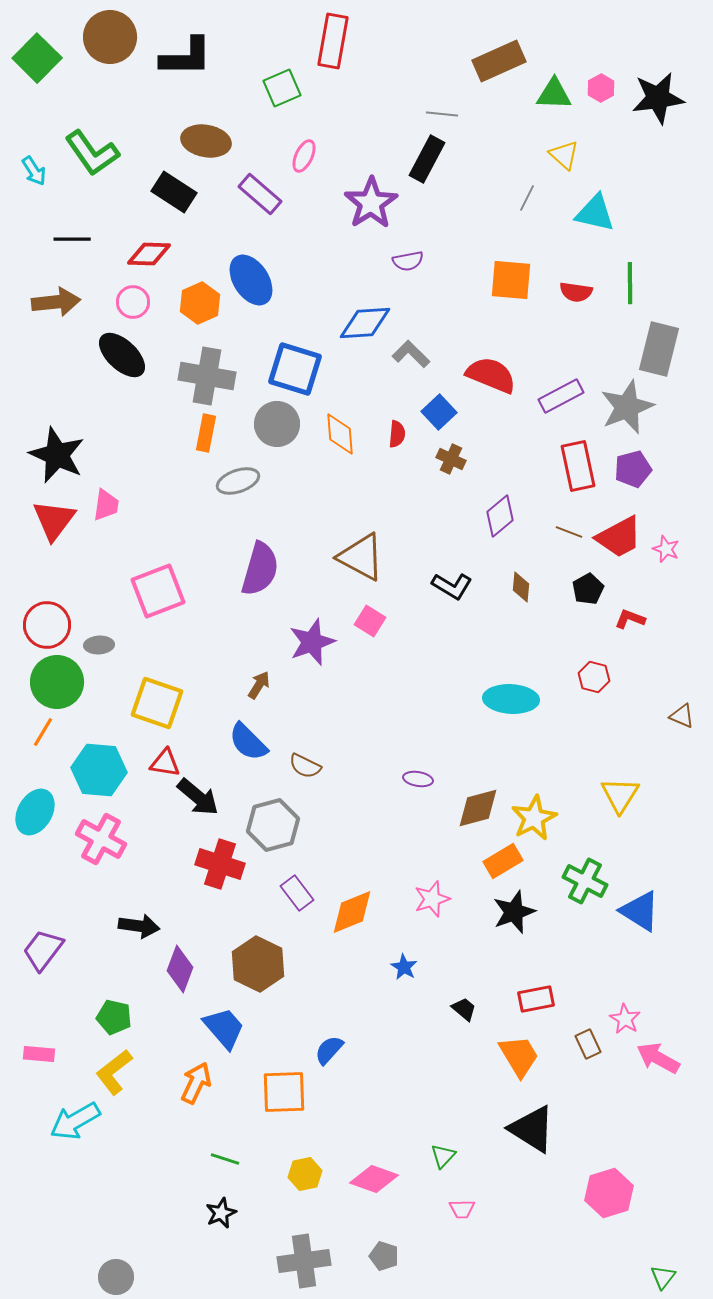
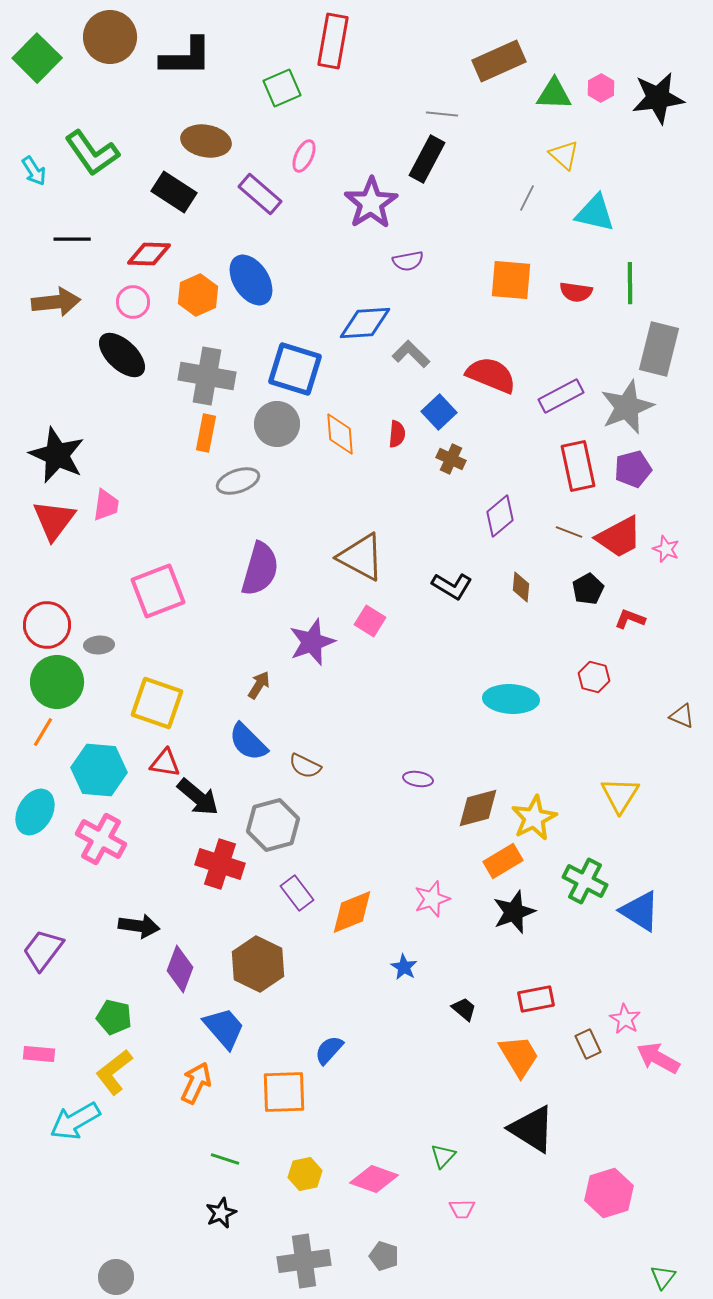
orange hexagon at (200, 303): moved 2 px left, 8 px up
